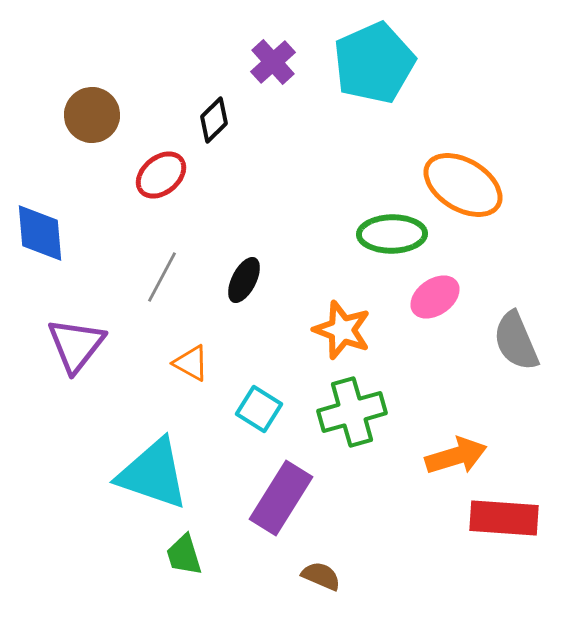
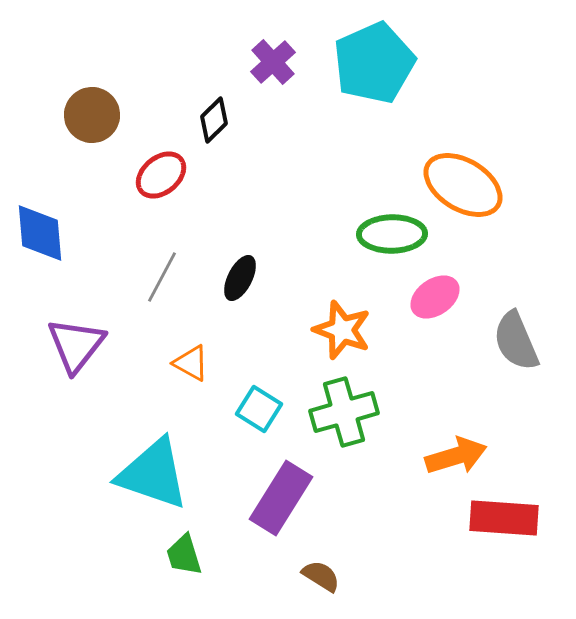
black ellipse: moved 4 px left, 2 px up
green cross: moved 8 px left
brown semicircle: rotated 9 degrees clockwise
